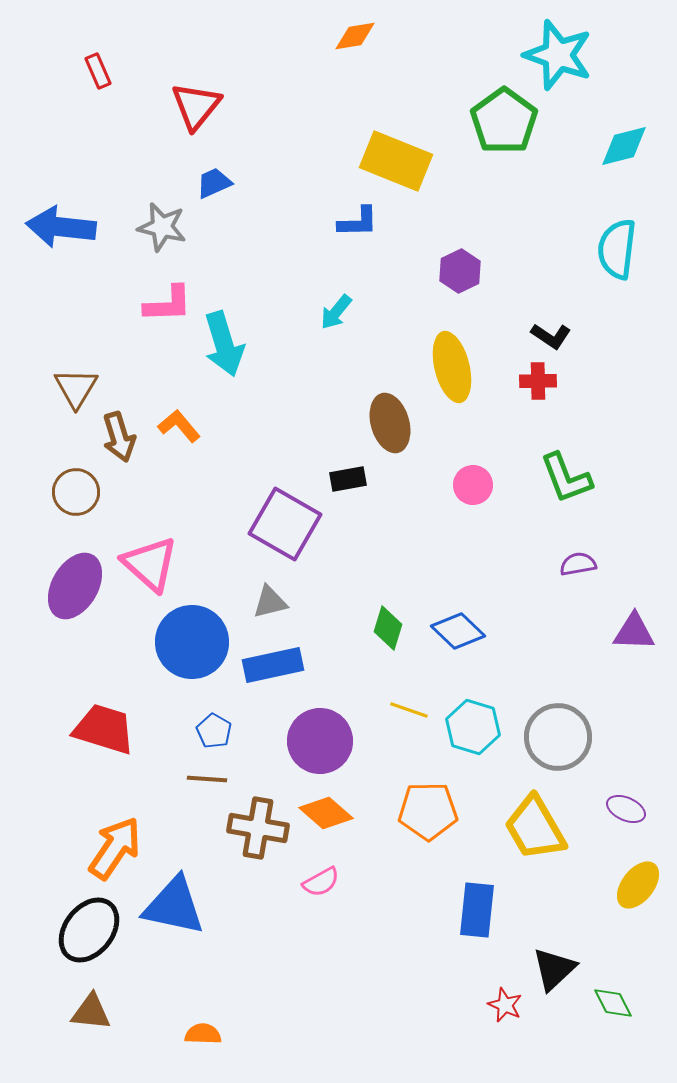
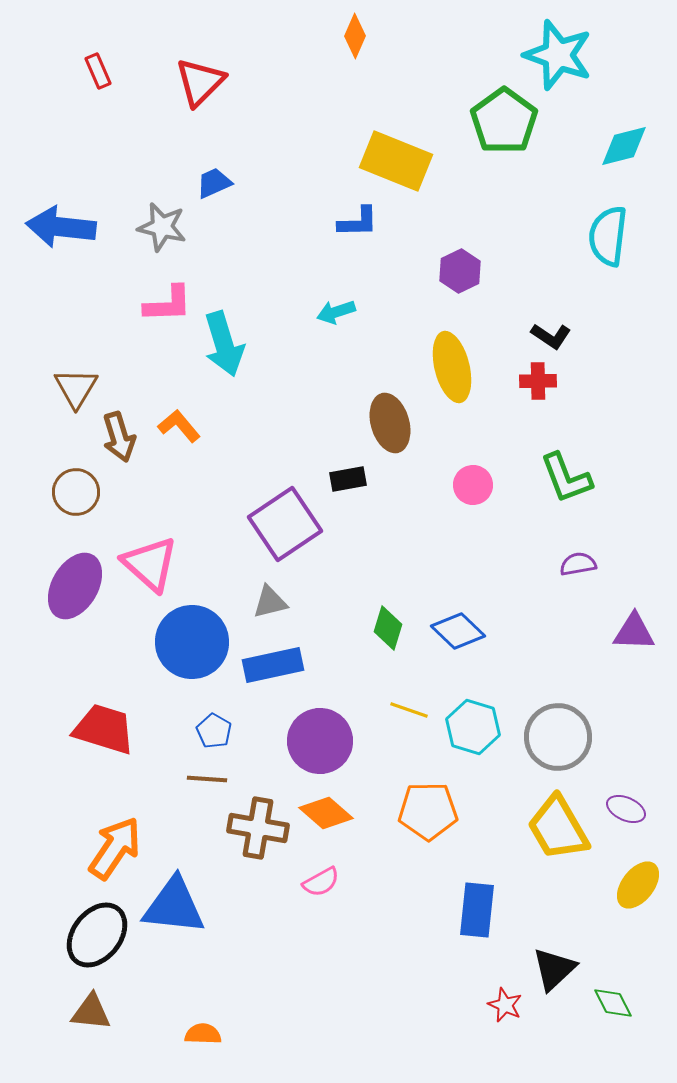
orange diamond at (355, 36): rotated 57 degrees counterclockwise
red triangle at (196, 106): moved 4 px right, 24 px up; rotated 6 degrees clockwise
cyan semicircle at (617, 249): moved 9 px left, 13 px up
cyan arrow at (336, 312): rotated 33 degrees clockwise
purple square at (285, 524): rotated 26 degrees clockwise
yellow trapezoid at (535, 828): moved 23 px right
blue triangle at (174, 906): rotated 6 degrees counterclockwise
black ellipse at (89, 930): moved 8 px right, 5 px down
